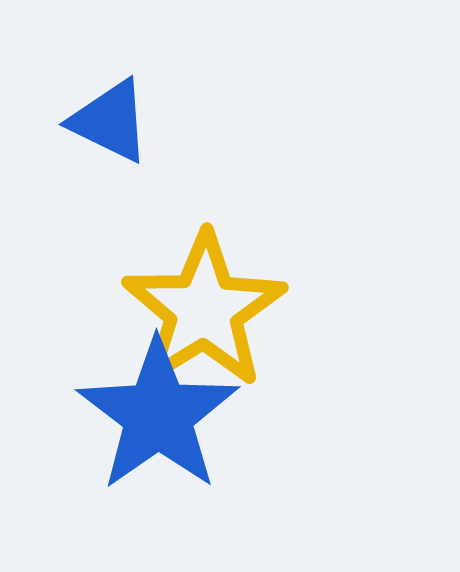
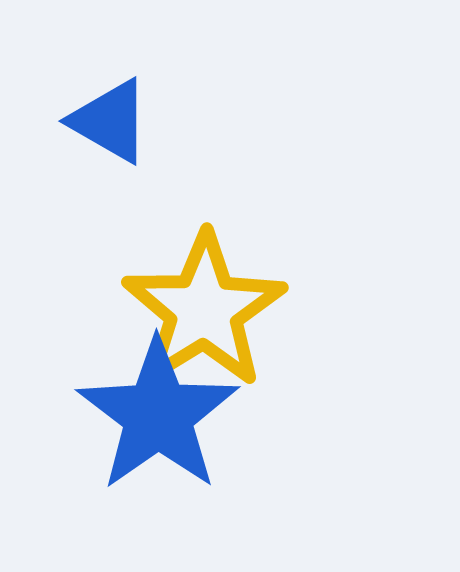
blue triangle: rotated 4 degrees clockwise
